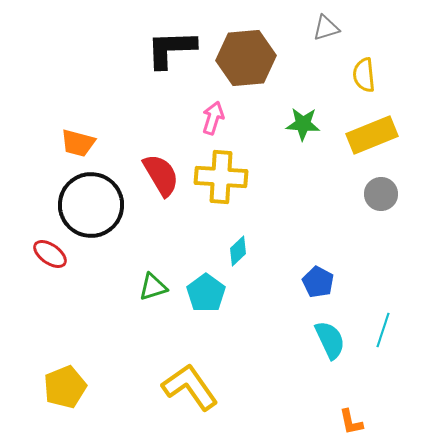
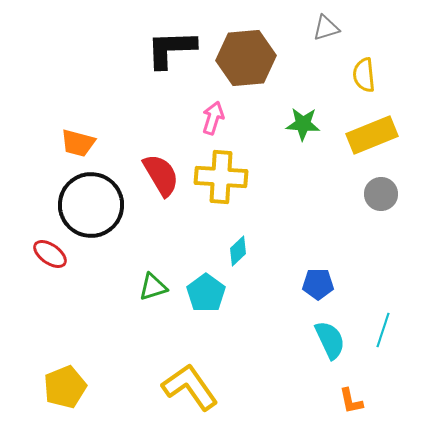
blue pentagon: moved 2 px down; rotated 28 degrees counterclockwise
orange L-shape: moved 21 px up
